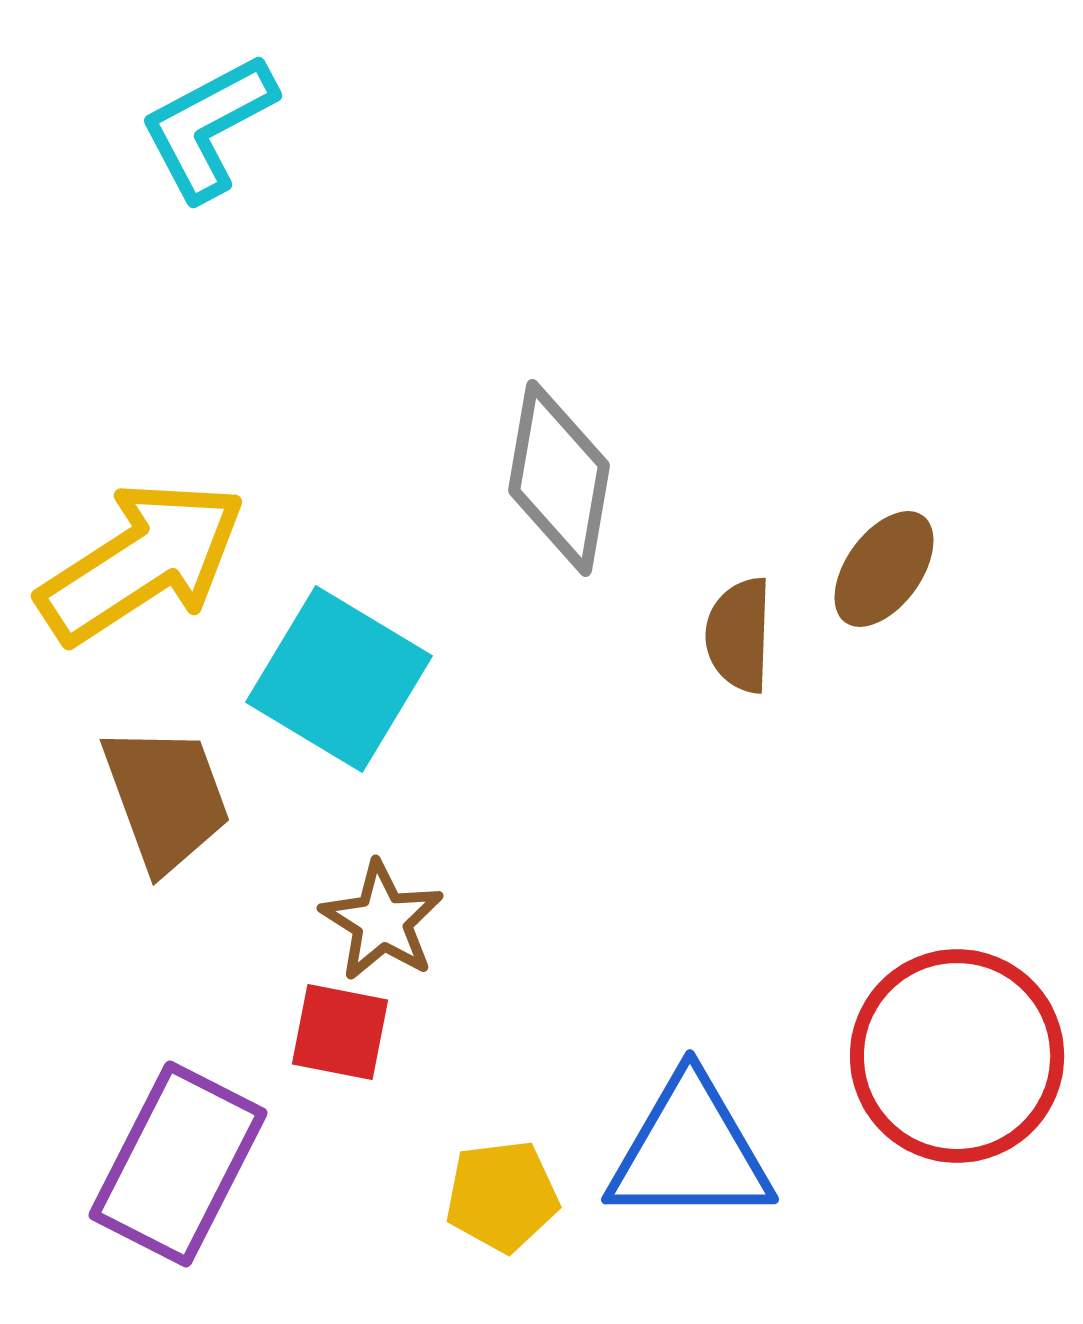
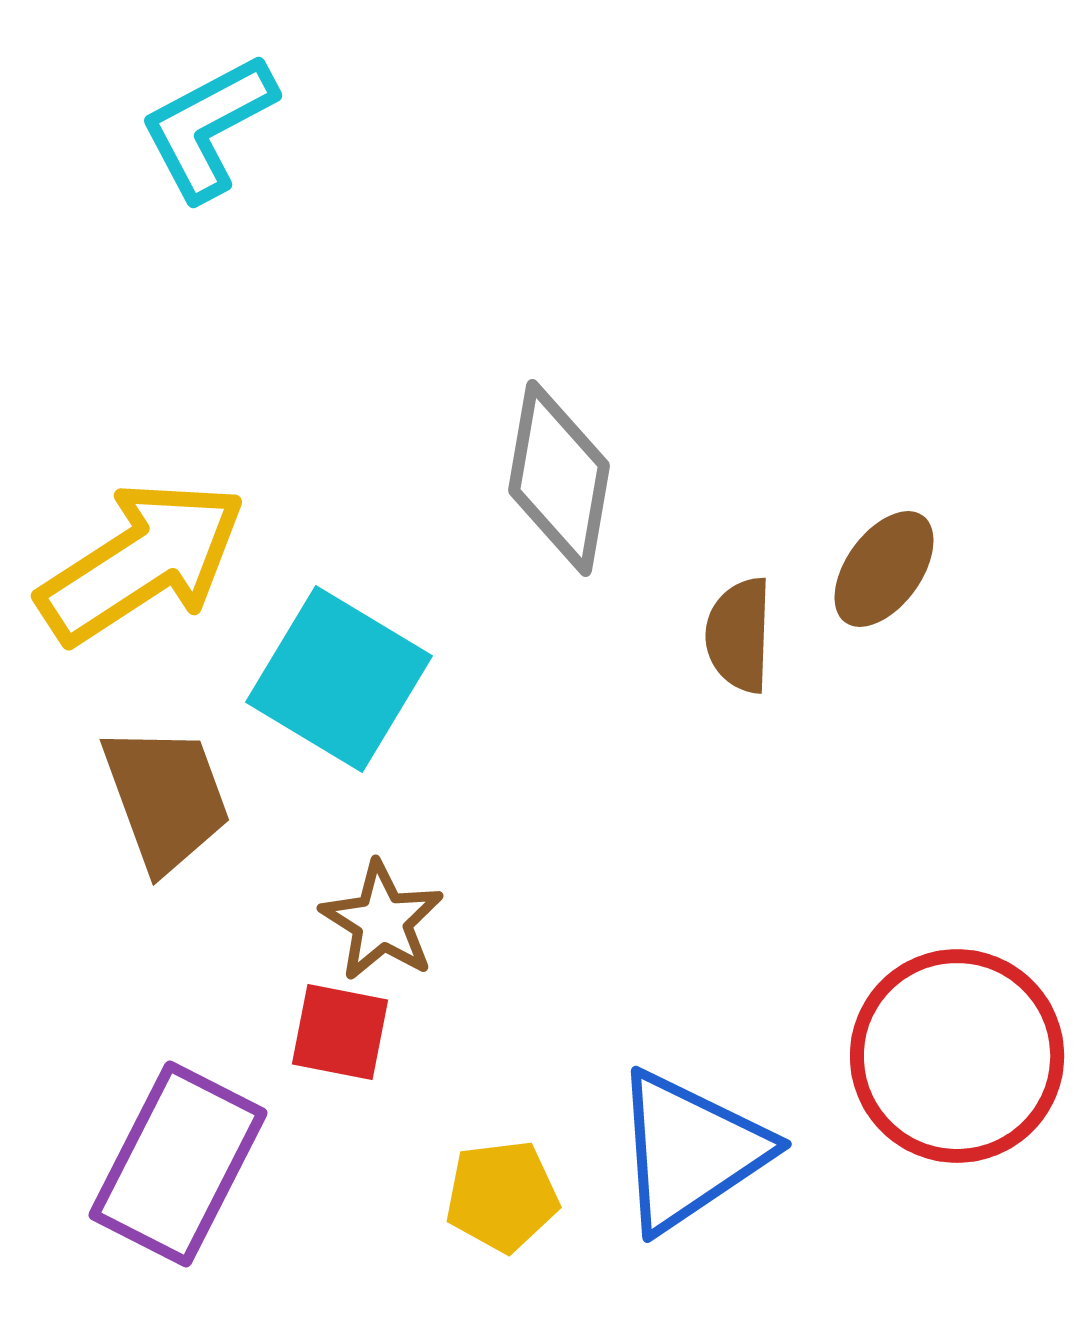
blue triangle: rotated 34 degrees counterclockwise
